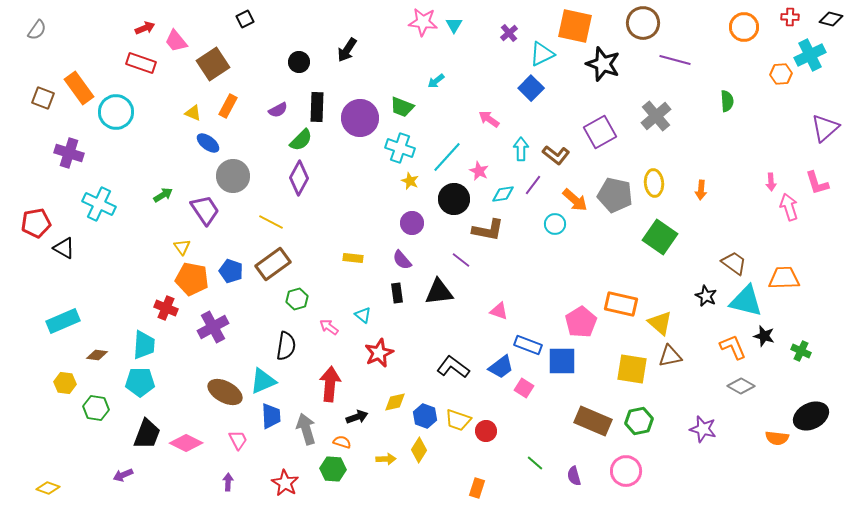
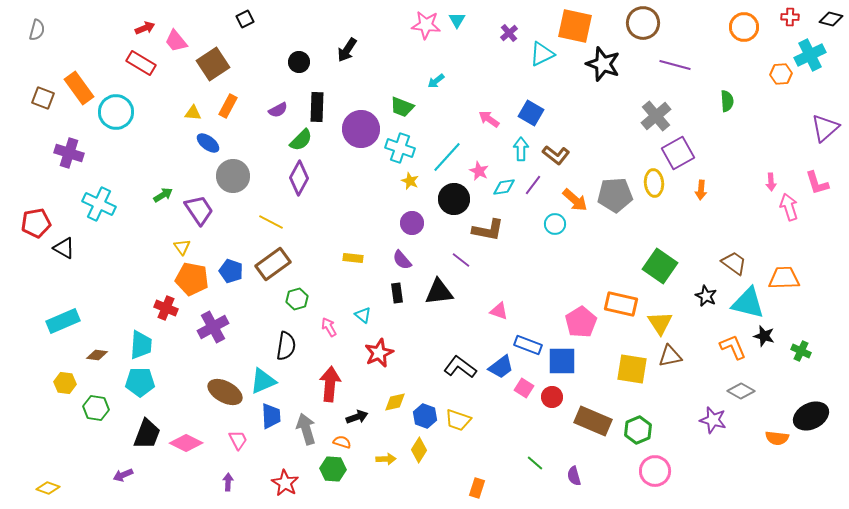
pink star at (423, 22): moved 3 px right, 3 px down
cyan triangle at (454, 25): moved 3 px right, 5 px up
gray semicircle at (37, 30): rotated 20 degrees counterclockwise
purple line at (675, 60): moved 5 px down
red rectangle at (141, 63): rotated 12 degrees clockwise
blue square at (531, 88): moved 25 px down; rotated 15 degrees counterclockwise
yellow triangle at (193, 113): rotated 18 degrees counterclockwise
purple circle at (360, 118): moved 1 px right, 11 px down
purple square at (600, 132): moved 78 px right, 21 px down
cyan diamond at (503, 194): moved 1 px right, 7 px up
gray pentagon at (615, 195): rotated 16 degrees counterclockwise
purple trapezoid at (205, 210): moved 6 px left
green square at (660, 237): moved 29 px down
cyan triangle at (746, 301): moved 2 px right, 2 px down
yellow triangle at (660, 323): rotated 16 degrees clockwise
pink arrow at (329, 327): rotated 24 degrees clockwise
cyan trapezoid at (144, 345): moved 3 px left
black L-shape at (453, 367): moved 7 px right
gray diamond at (741, 386): moved 5 px down
green hexagon at (639, 421): moved 1 px left, 9 px down; rotated 12 degrees counterclockwise
purple star at (703, 429): moved 10 px right, 9 px up
red circle at (486, 431): moved 66 px right, 34 px up
pink circle at (626, 471): moved 29 px right
